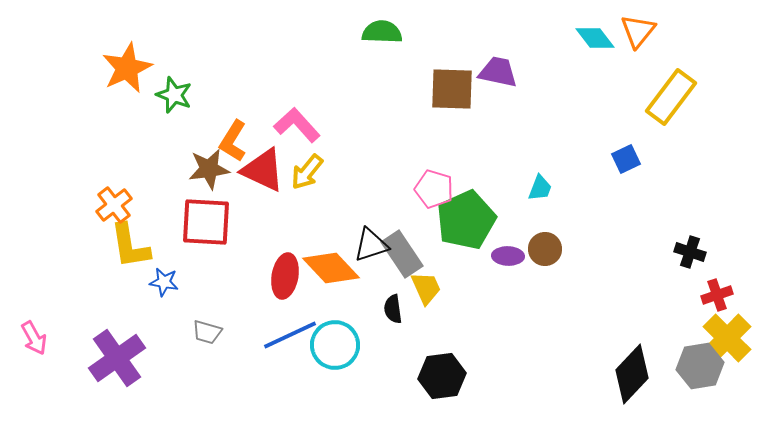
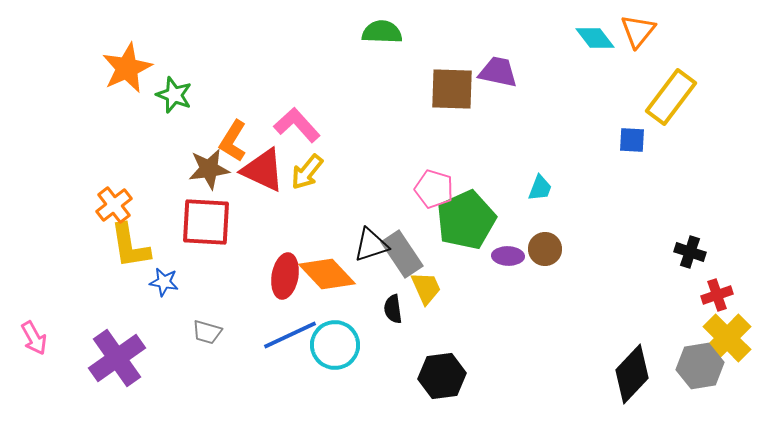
blue square: moved 6 px right, 19 px up; rotated 28 degrees clockwise
orange diamond: moved 4 px left, 6 px down
